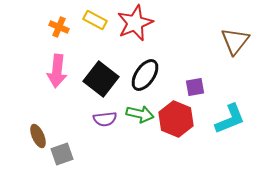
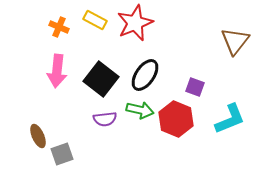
purple square: rotated 30 degrees clockwise
green arrow: moved 4 px up
